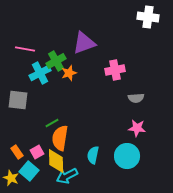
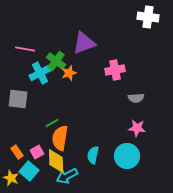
green cross: rotated 24 degrees counterclockwise
gray square: moved 1 px up
